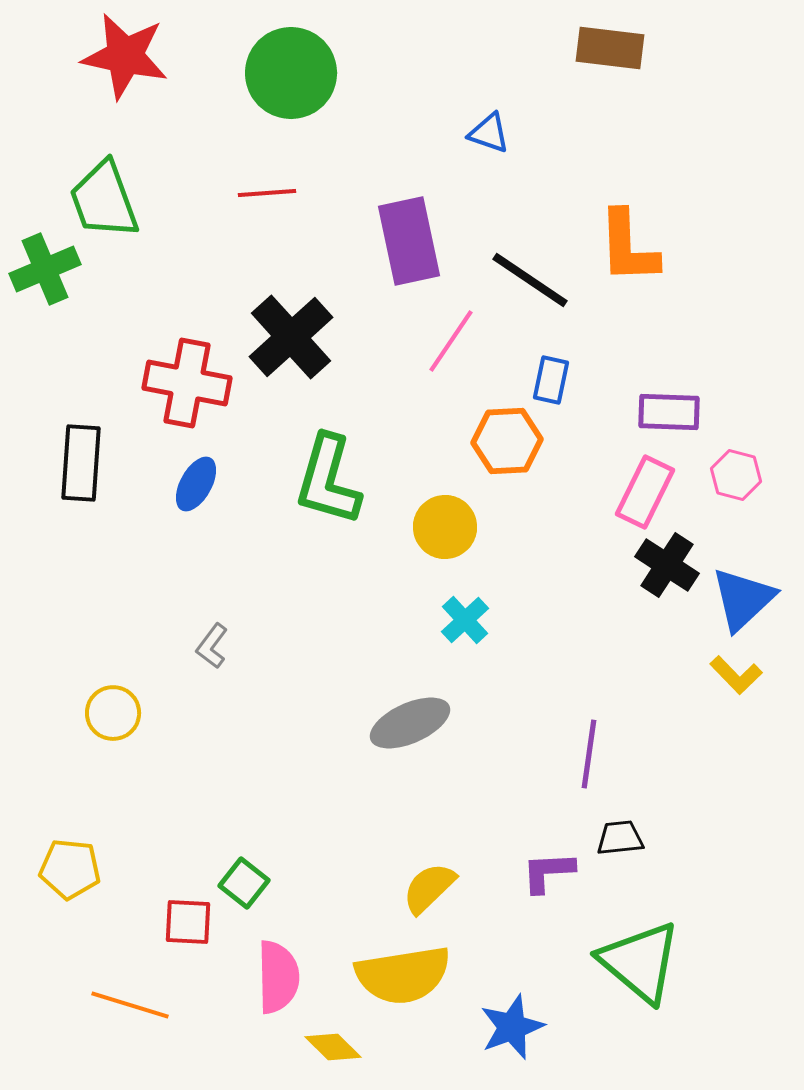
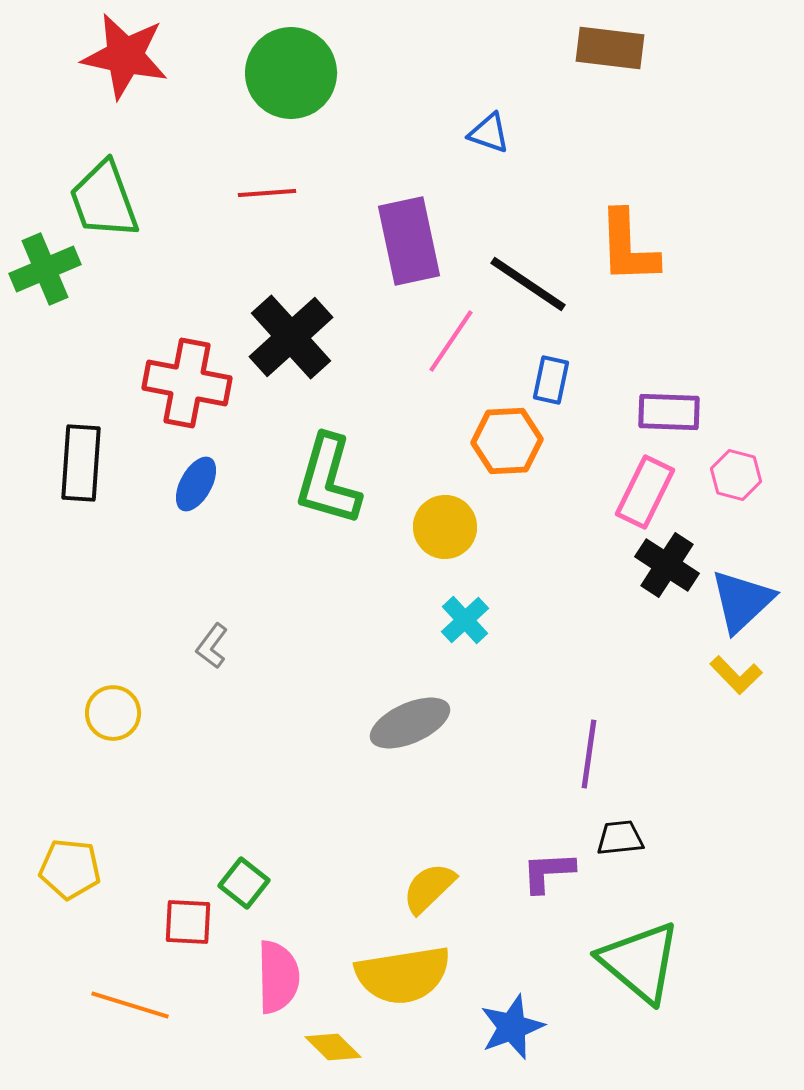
black line at (530, 280): moved 2 px left, 4 px down
blue triangle at (743, 599): moved 1 px left, 2 px down
